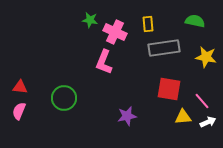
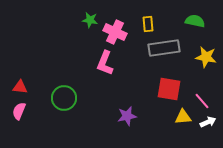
pink L-shape: moved 1 px right, 1 px down
